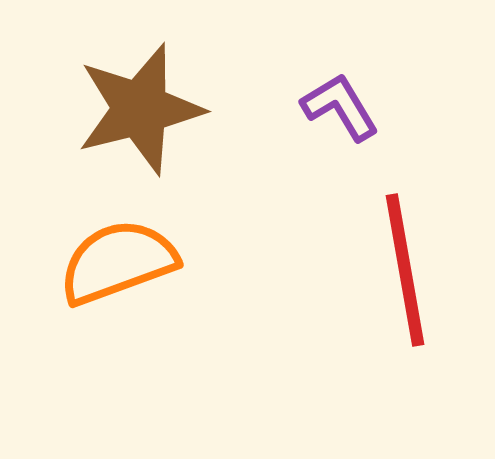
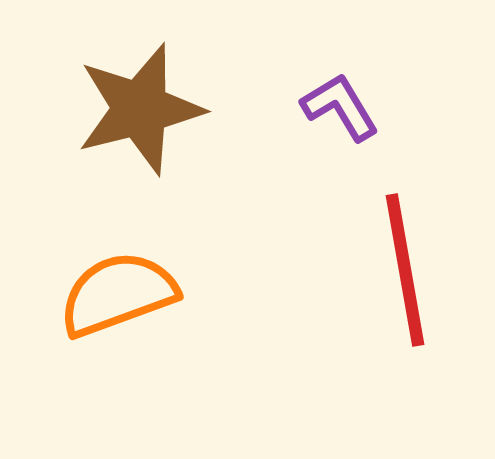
orange semicircle: moved 32 px down
